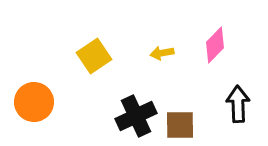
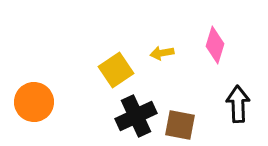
pink diamond: rotated 27 degrees counterclockwise
yellow square: moved 22 px right, 14 px down
brown square: rotated 12 degrees clockwise
